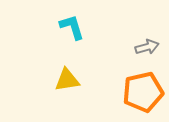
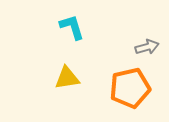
yellow triangle: moved 2 px up
orange pentagon: moved 13 px left, 4 px up
